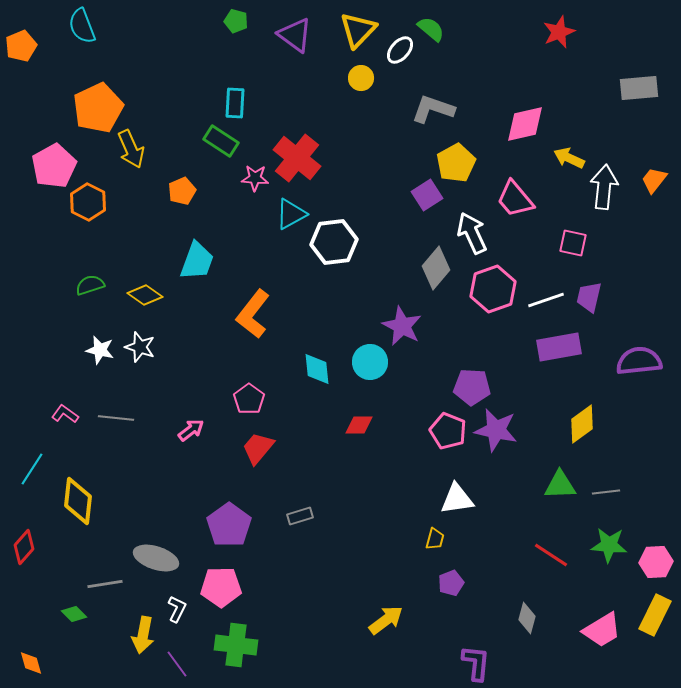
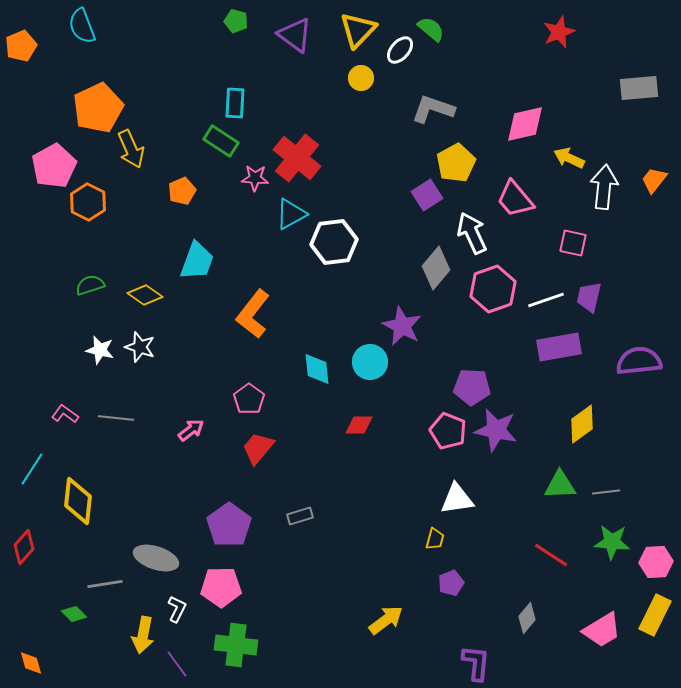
green star at (609, 545): moved 3 px right, 3 px up
gray diamond at (527, 618): rotated 24 degrees clockwise
